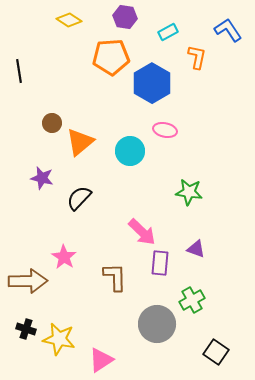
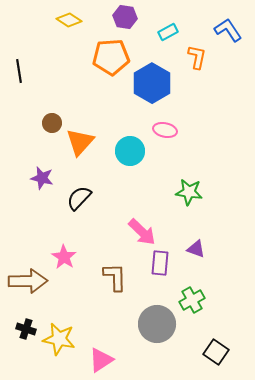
orange triangle: rotated 8 degrees counterclockwise
